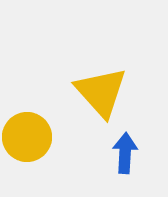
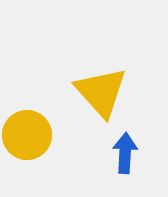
yellow circle: moved 2 px up
